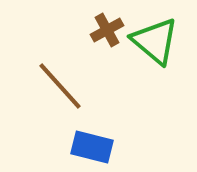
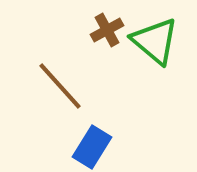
blue rectangle: rotated 72 degrees counterclockwise
